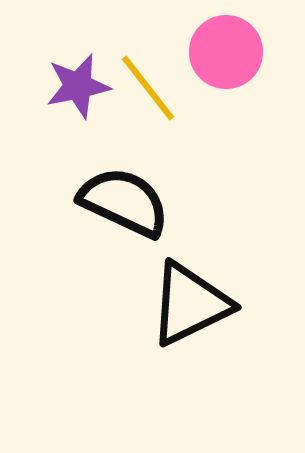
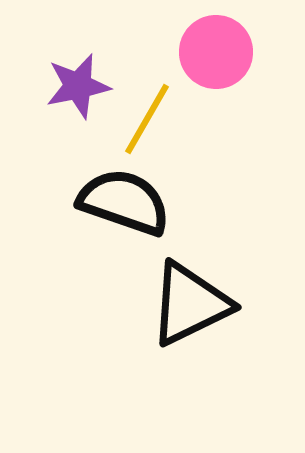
pink circle: moved 10 px left
yellow line: moved 1 px left, 31 px down; rotated 68 degrees clockwise
black semicircle: rotated 6 degrees counterclockwise
